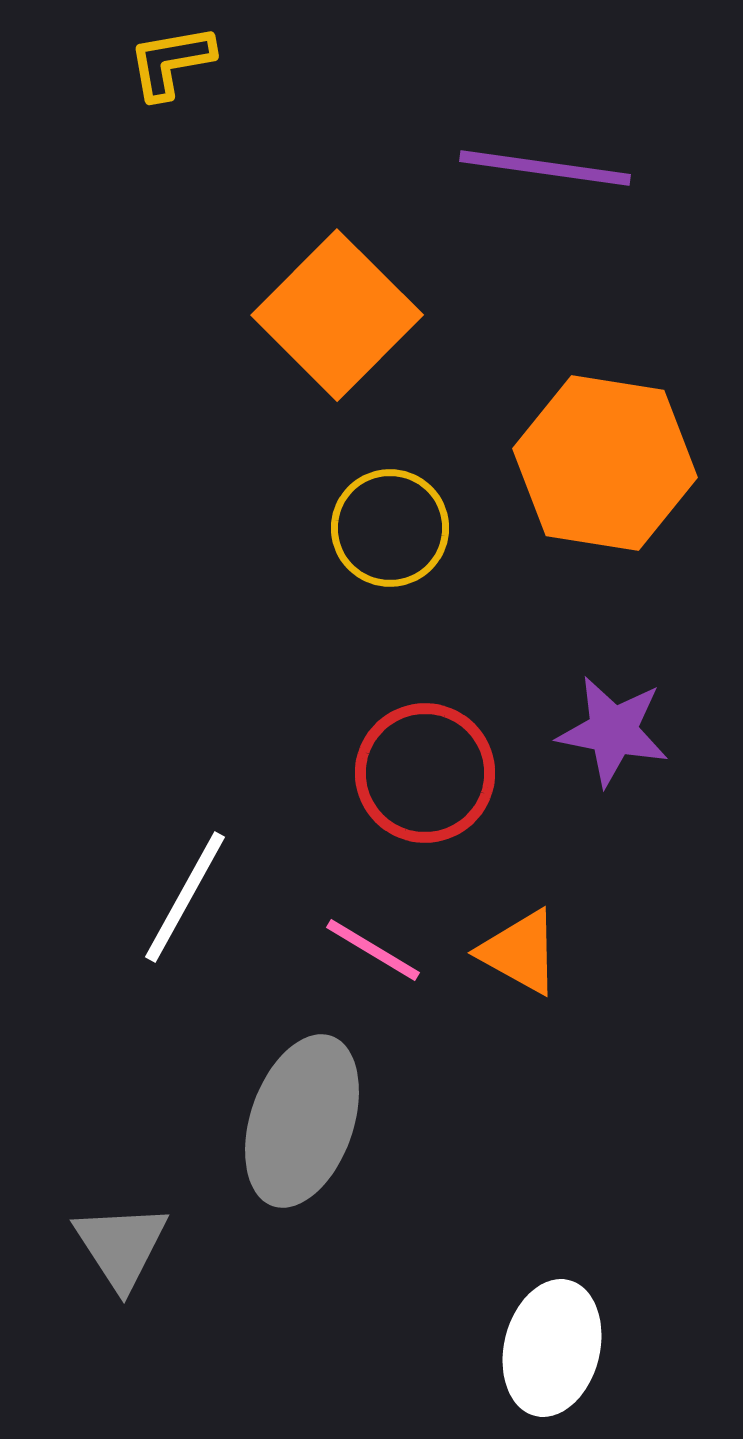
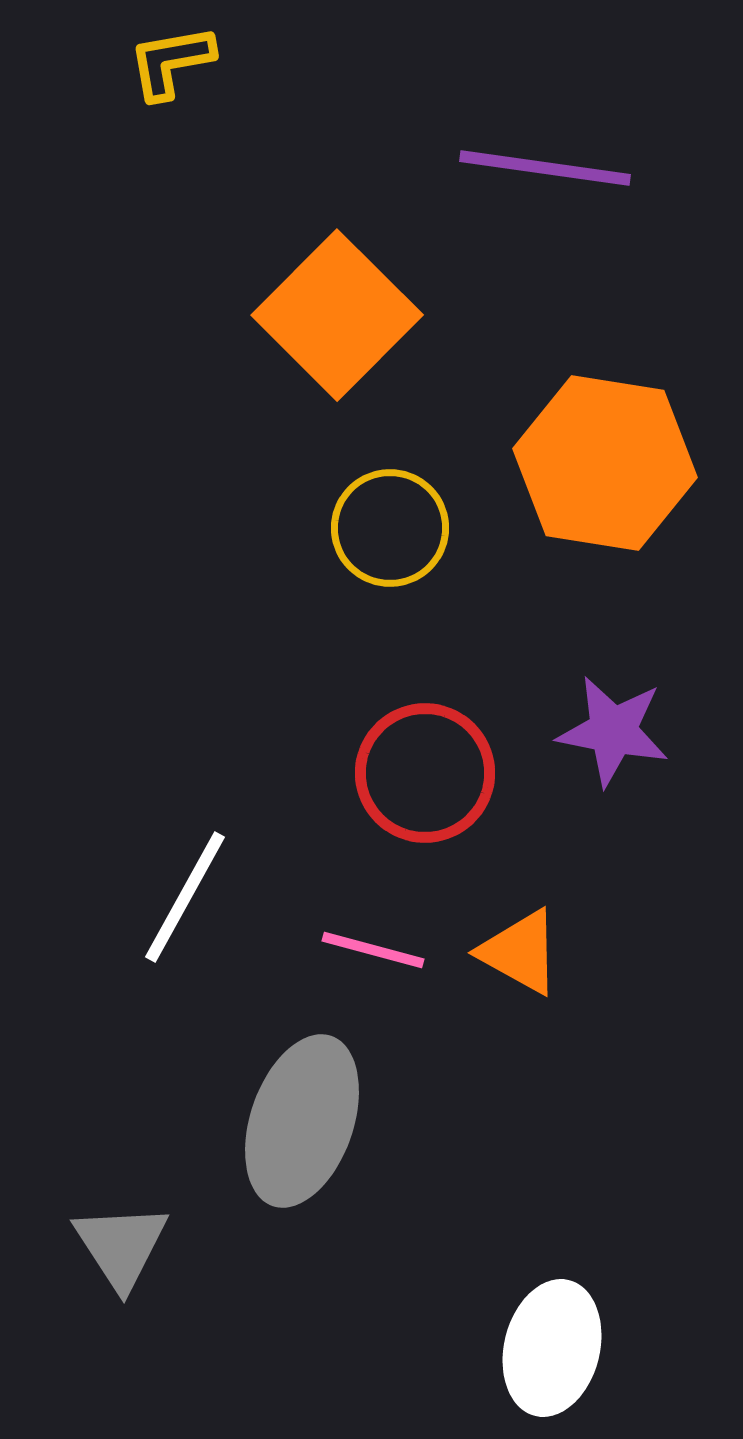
pink line: rotated 16 degrees counterclockwise
